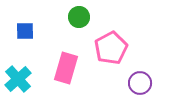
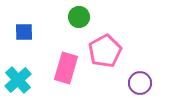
blue square: moved 1 px left, 1 px down
pink pentagon: moved 6 px left, 3 px down
cyan cross: moved 1 px down
